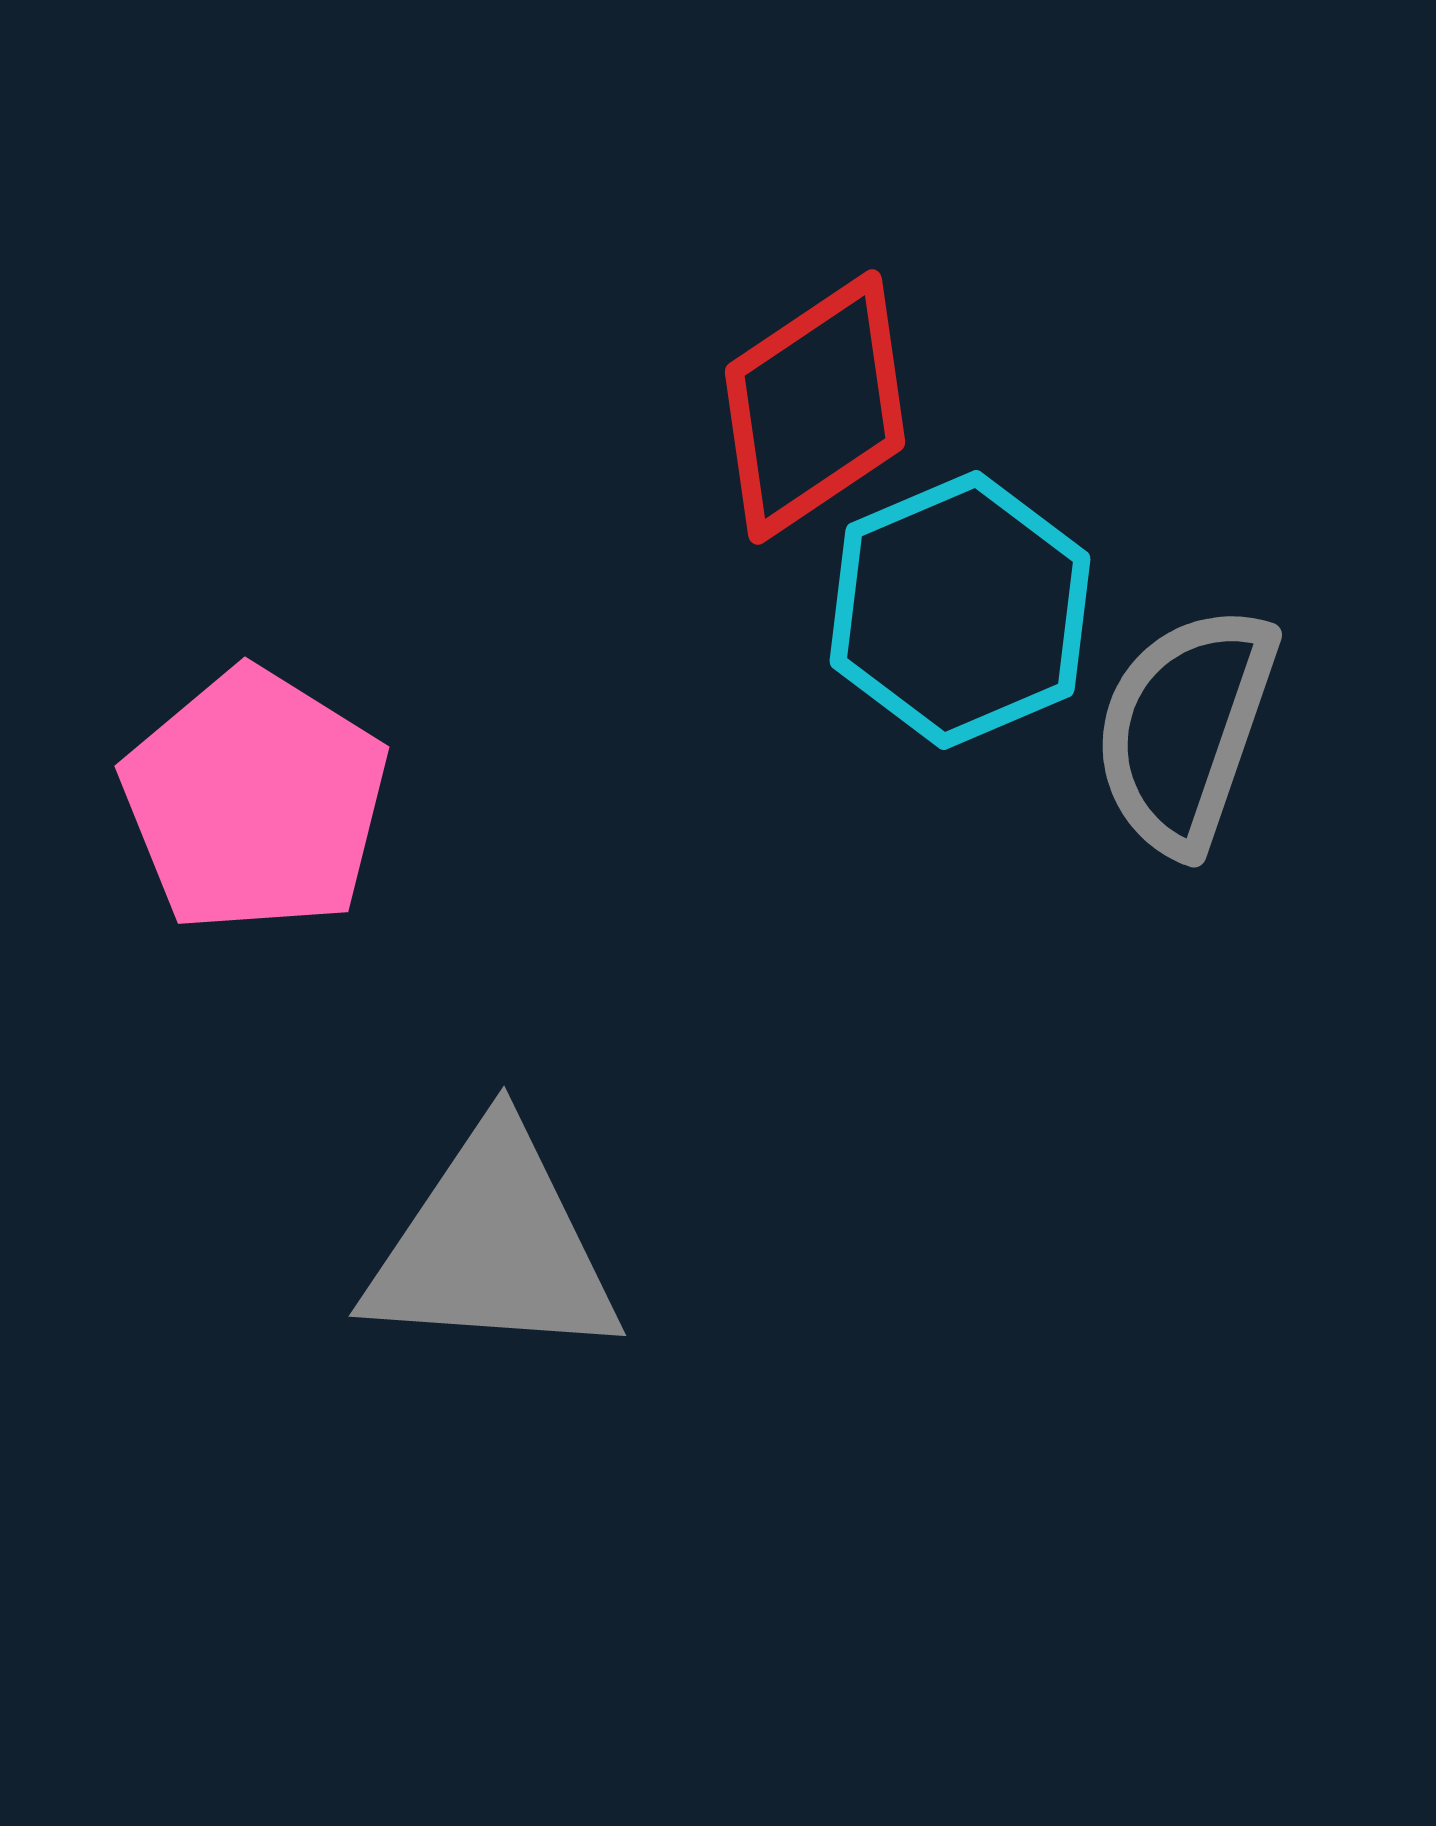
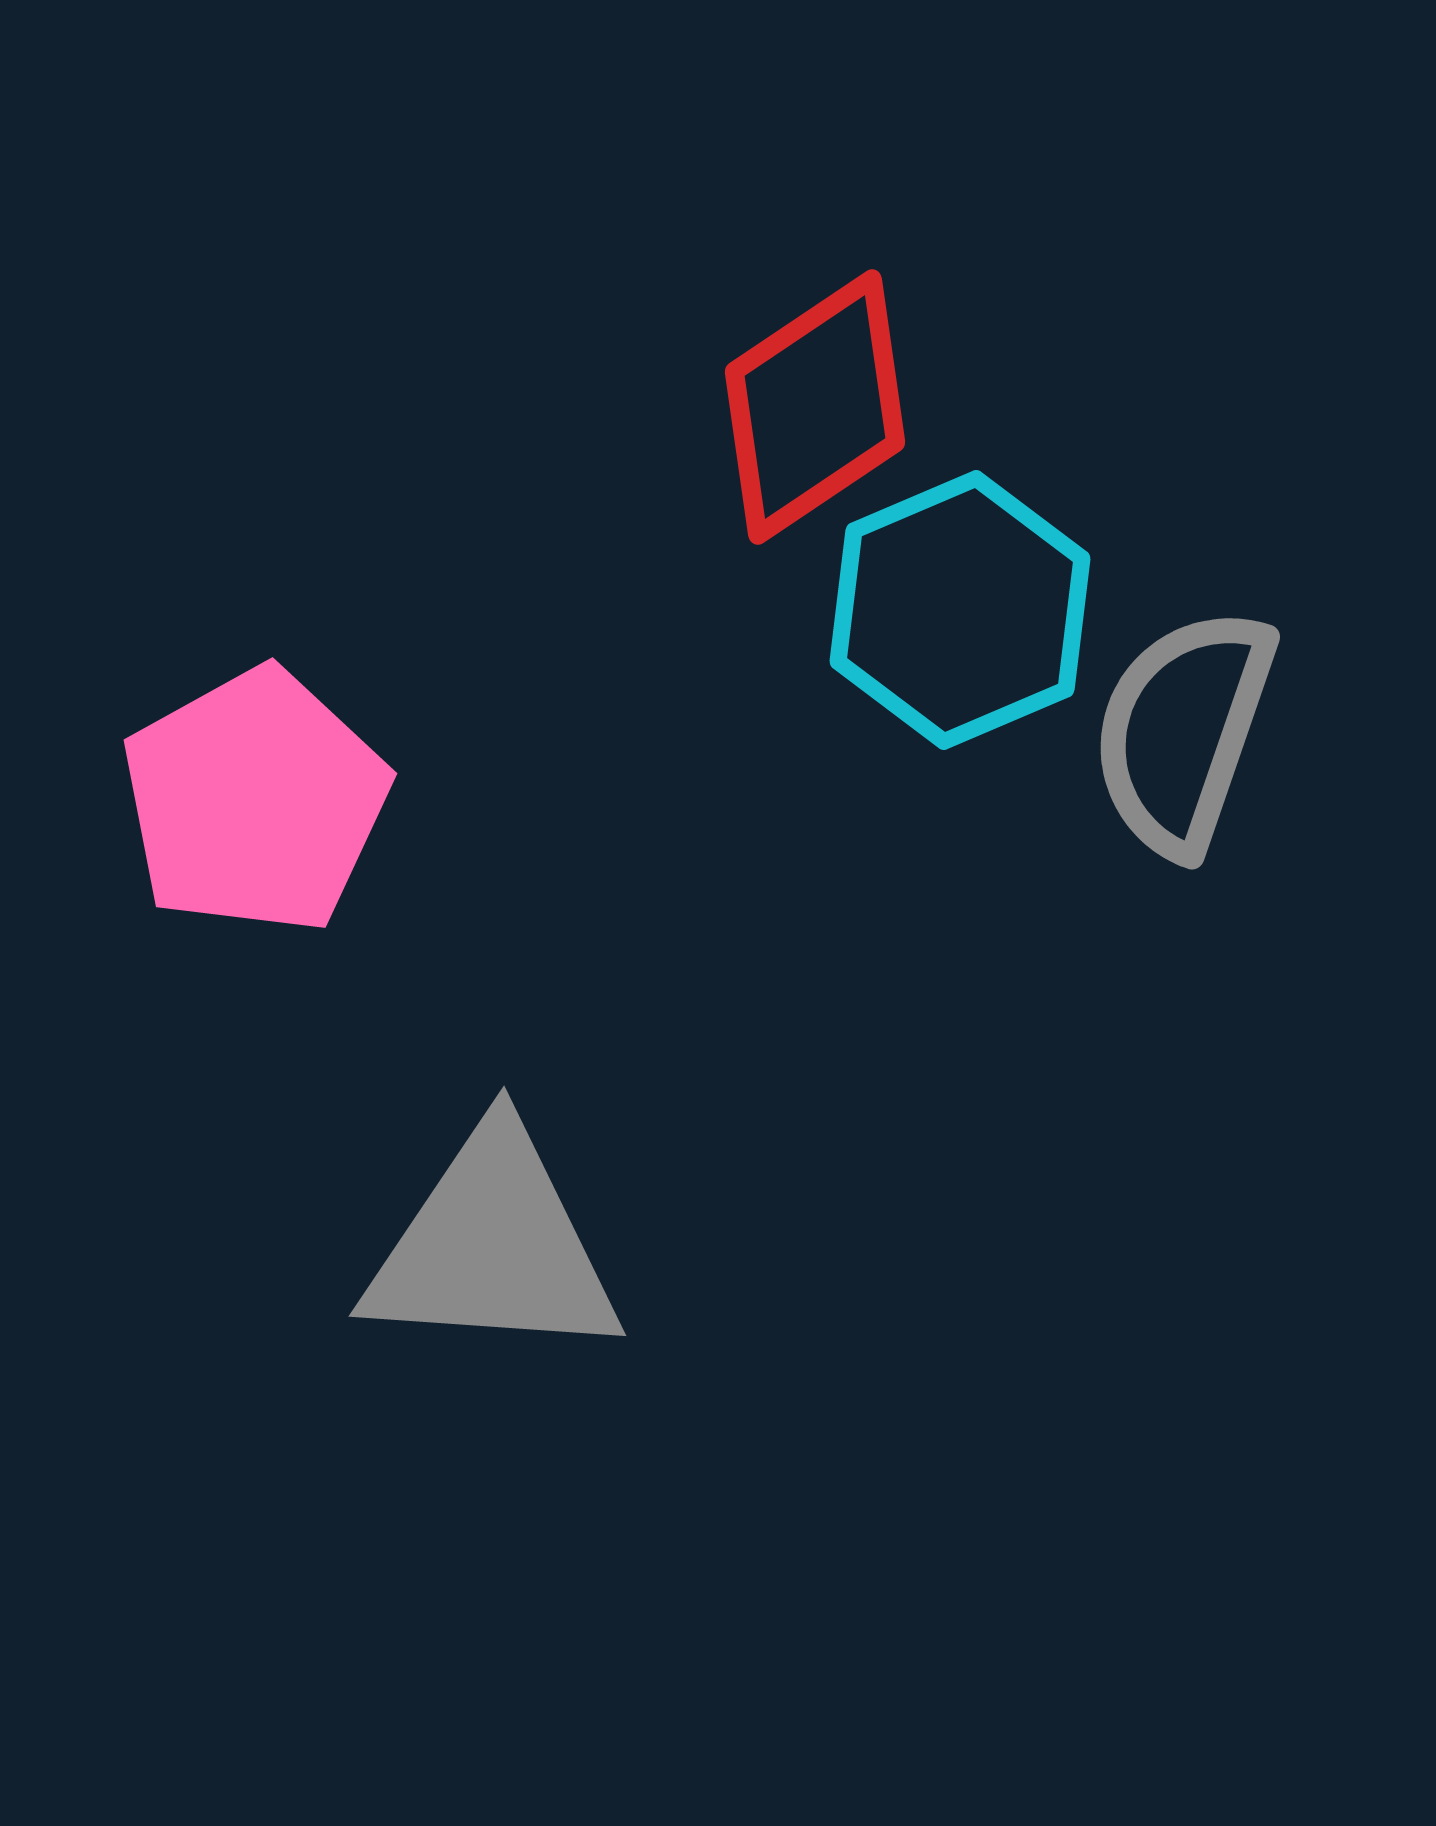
gray semicircle: moved 2 px left, 2 px down
pink pentagon: rotated 11 degrees clockwise
